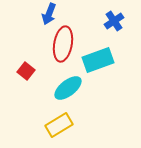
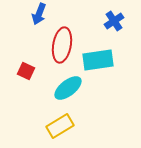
blue arrow: moved 10 px left
red ellipse: moved 1 px left, 1 px down
cyan rectangle: rotated 12 degrees clockwise
red square: rotated 12 degrees counterclockwise
yellow rectangle: moved 1 px right, 1 px down
